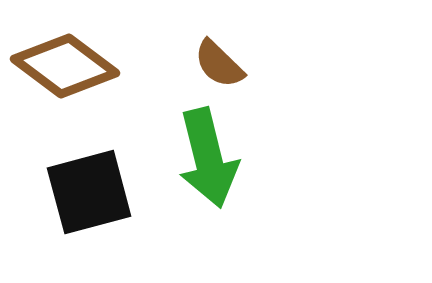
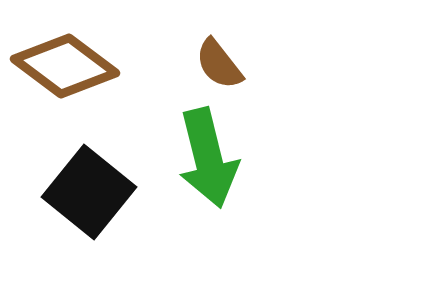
brown semicircle: rotated 8 degrees clockwise
black square: rotated 36 degrees counterclockwise
